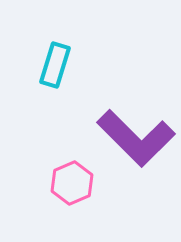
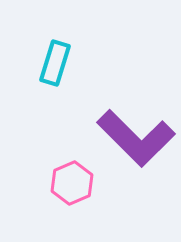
cyan rectangle: moved 2 px up
